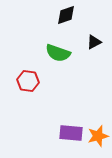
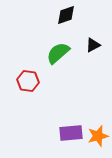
black triangle: moved 1 px left, 3 px down
green semicircle: rotated 120 degrees clockwise
purple rectangle: rotated 10 degrees counterclockwise
